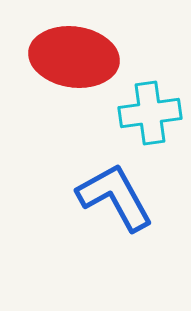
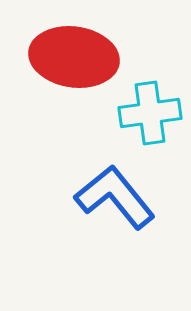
blue L-shape: rotated 10 degrees counterclockwise
